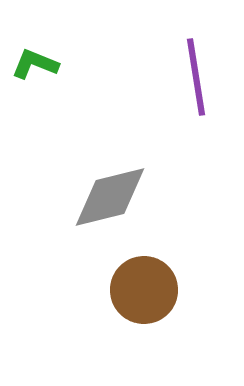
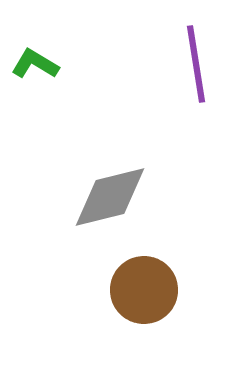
green L-shape: rotated 9 degrees clockwise
purple line: moved 13 px up
